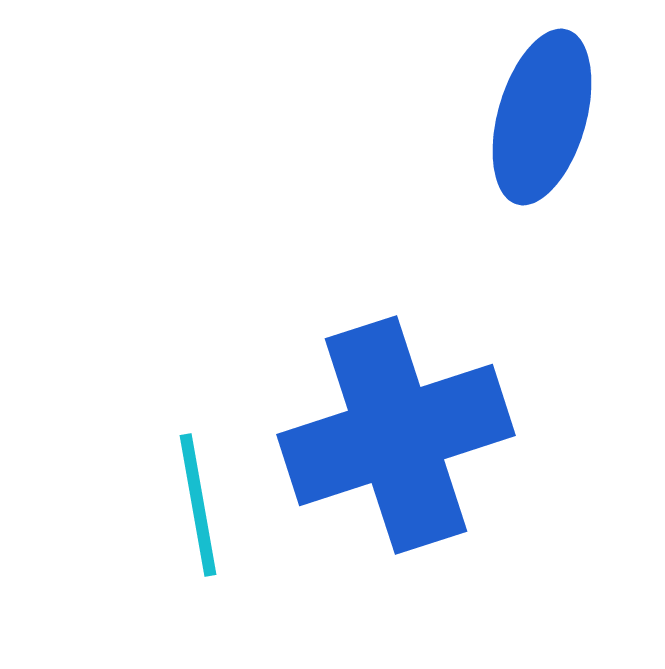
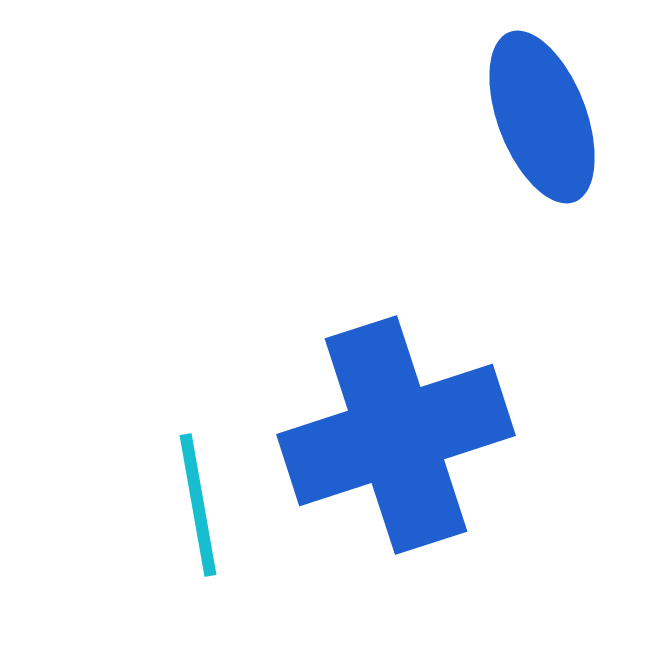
blue ellipse: rotated 37 degrees counterclockwise
